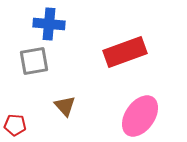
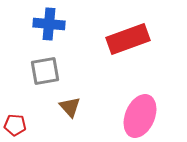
red rectangle: moved 3 px right, 13 px up
gray square: moved 11 px right, 10 px down
brown triangle: moved 5 px right, 1 px down
pink ellipse: rotated 12 degrees counterclockwise
